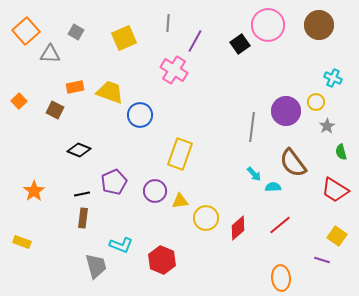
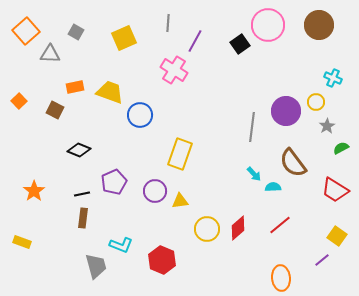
green semicircle at (341, 152): moved 4 px up; rotated 77 degrees clockwise
yellow circle at (206, 218): moved 1 px right, 11 px down
purple line at (322, 260): rotated 56 degrees counterclockwise
